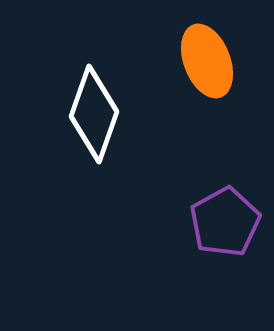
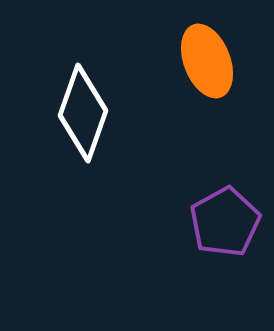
white diamond: moved 11 px left, 1 px up
